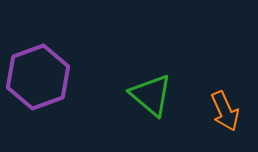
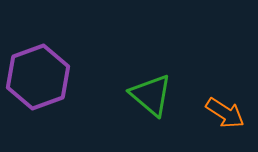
orange arrow: moved 2 px down; rotated 33 degrees counterclockwise
